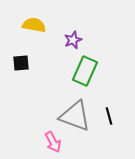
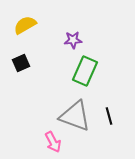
yellow semicircle: moved 9 px left; rotated 40 degrees counterclockwise
purple star: rotated 18 degrees clockwise
black square: rotated 18 degrees counterclockwise
